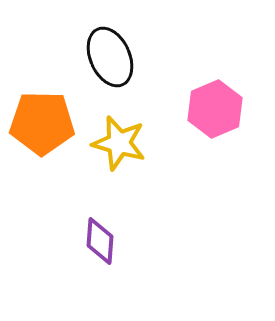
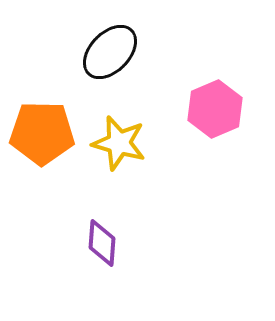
black ellipse: moved 5 px up; rotated 68 degrees clockwise
orange pentagon: moved 10 px down
purple diamond: moved 2 px right, 2 px down
